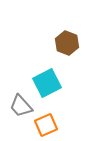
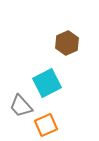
brown hexagon: rotated 15 degrees clockwise
